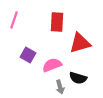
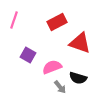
red rectangle: rotated 60 degrees clockwise
red triangle: rotated 35 degrees clockwise
pink semicircle: moved 2 px down
gray arrow: rotated 24 degrees counterclockwise
